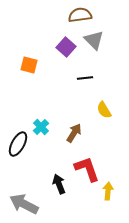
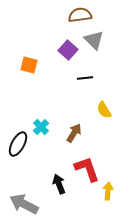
purple square: moved 2 px right, 3 px down
